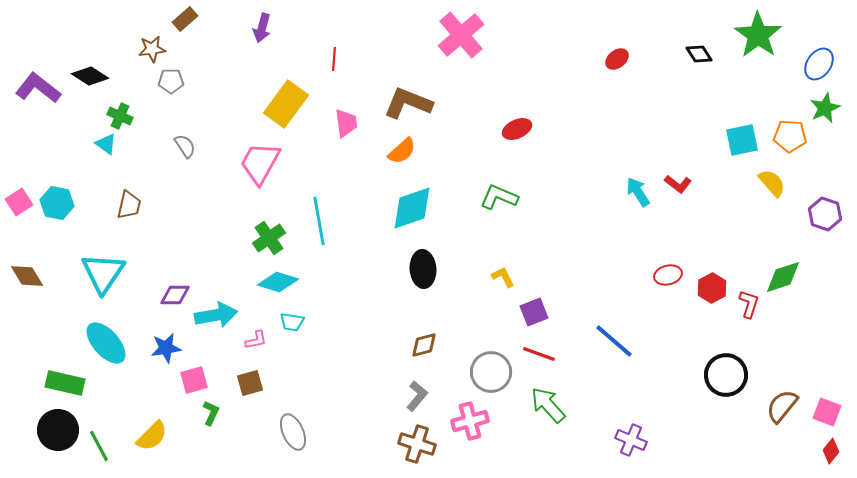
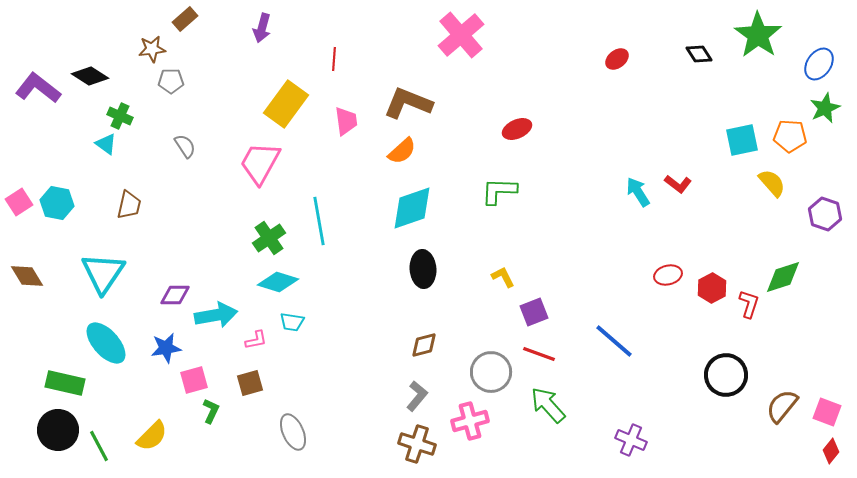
pink trapezoid at (346, 123): moved 2 px up
green L-shape at (499, 197): moved 6 px up; rotated 21 degrees counterclockwise
green L-shape at (211, 413): moved 2 px up
